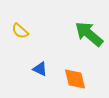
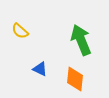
green arrow: moved 8 px left, 6 px down; rotated 28 degrees clockwise
orange diamond: rotated 20 degrees clockwise
